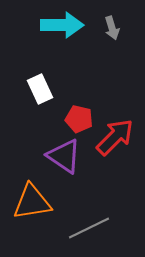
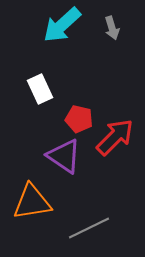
cyan arrow: rotated 138 degrees clockwise
